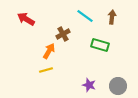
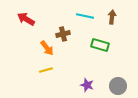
cyan line: rotated 24 degrees counterclockwise
brown cross: rotated 16 degrees clockwise
orange arrow: moved 2 px left, 3 px up; rotated 112 degrees clockwise
purple star: moved 2 px left
